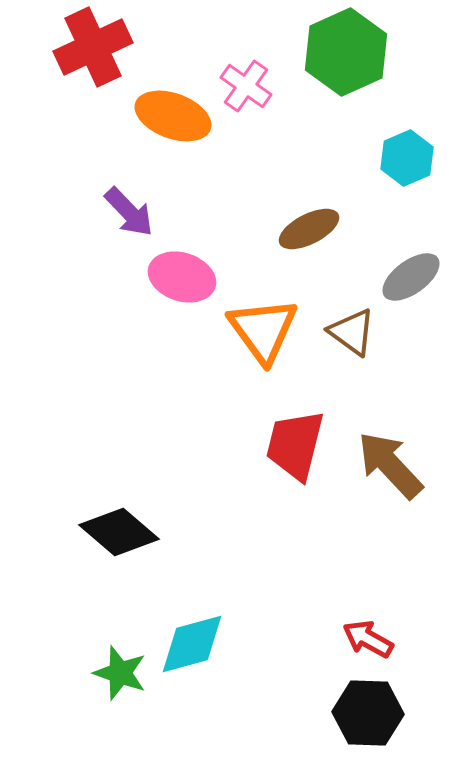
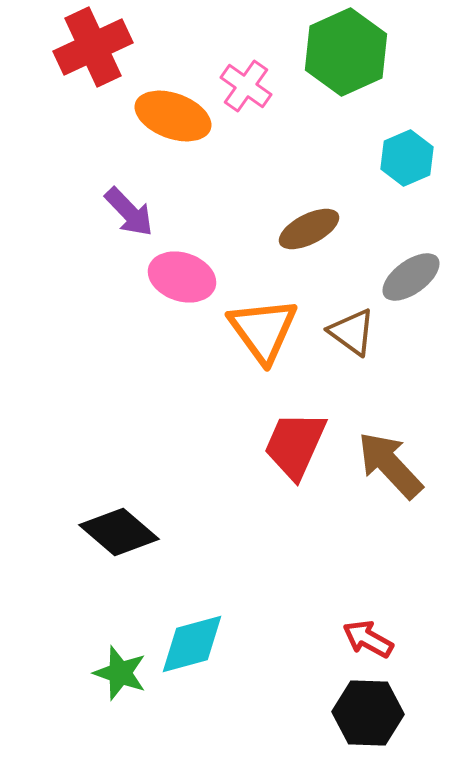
red trapezoid: rotated 10 degrees clockwise
